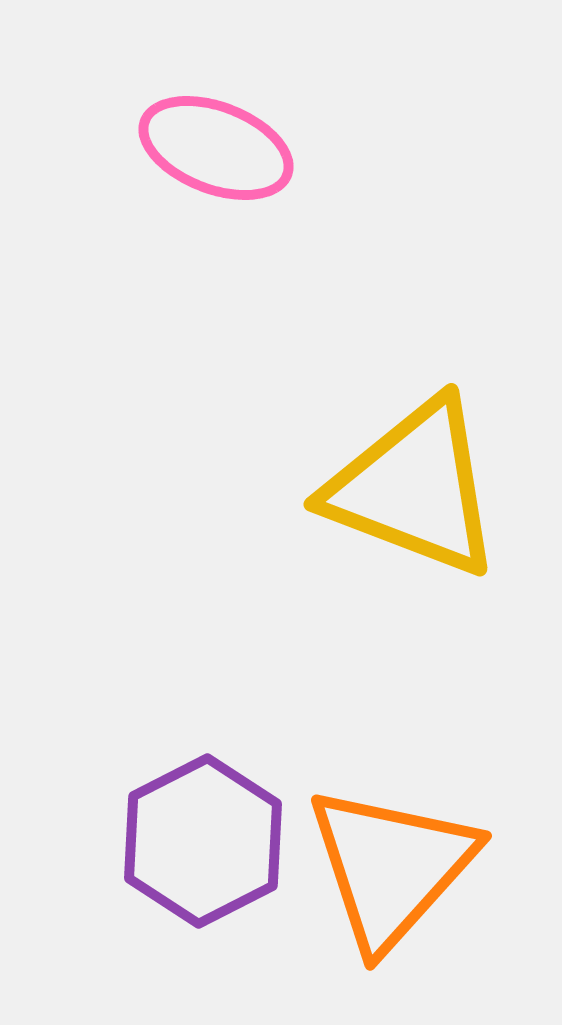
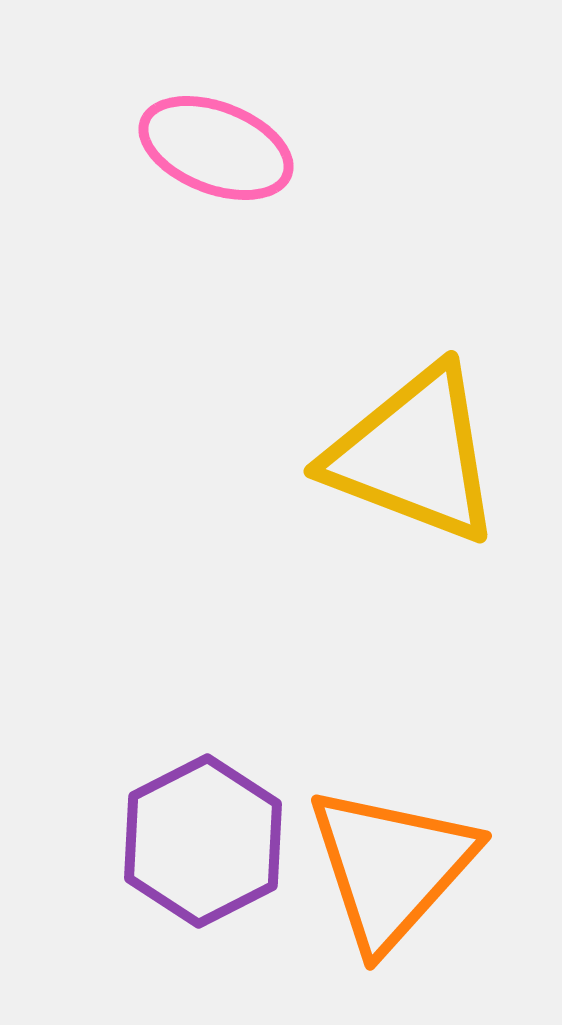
yellow triangle: moved 33 px up
